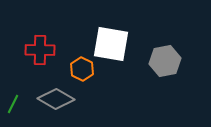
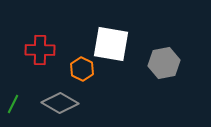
gray hexagon: moved 1 px left, 2 px down
gray diamond: moved 4 px right, 4 px down
